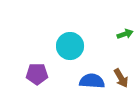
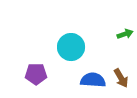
cyan circle: moved 1 px right, 1 px down
purple pentagon: moved 1 px left
blue semicircle: moved 1 px right, 1 px up
